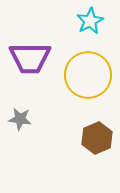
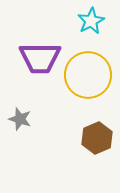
cyan star: moved 1 px right
purple trapezoid: moved 10 px right
gray star: rotated 10 degrees clockwise
